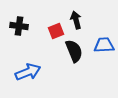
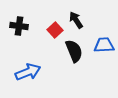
black arrow: rotated 18 degrees counterclockwise
red square: moved 1 px left, 1 px up; rotated 21 degrees counterclockwise
